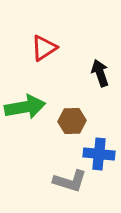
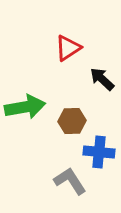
red triangle: moved 24 px right
black arrow: moved 2 px right, 6 px down; rotated 28 degrees counterclockwise
blue cross: moved 2 px up
gray L-shape: rotated 140 degrees counterclockwise
